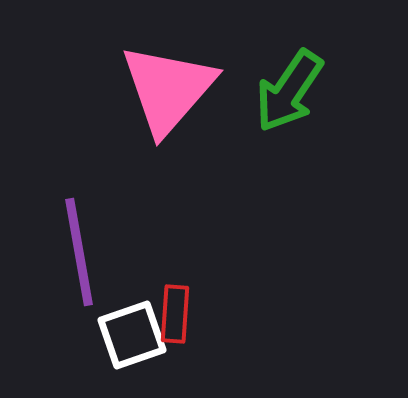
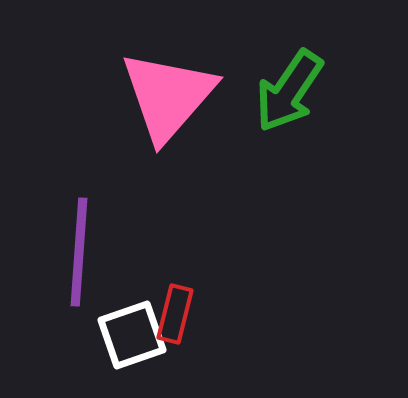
pink triangle: moved 7 px down
purple line: rotated 14 degrees clockwise
red rectangle: rotated 10 degrees clockwise
